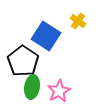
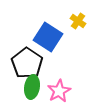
blue square: moved 2 px right, 1 px down
black pentagon: moved 4 px right, 2 px down
